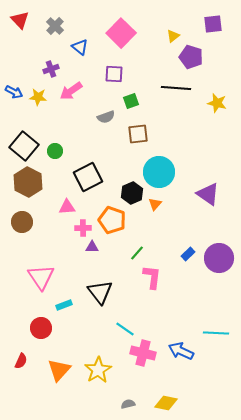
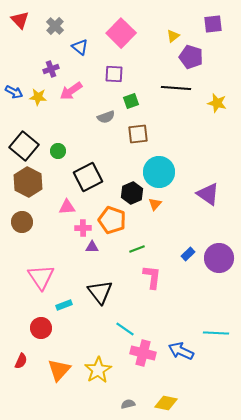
green circle at (55, 151): moved 3 px right
green line at (137, 253): moved 4 px up; rotated 28 degrees clockwise
